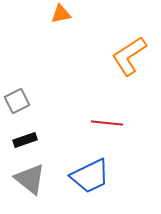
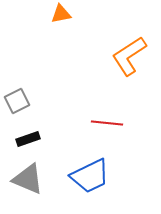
black rectangle: moved 3 px right, 1 px up
gray triangle: moved 2 px left; rotated 16 degrees counterclockwise
